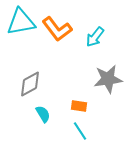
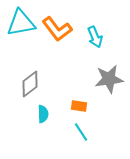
cyan triangle: moved 1 px down
cyan arrow: rotated 60 degrees counterclockwise
gray star: moved 1 px right
gray diamond: rotated 8 degrees counterclockwise
cyan semicircle: rotated 30 degrees clockwise
cyan line: moved 1 px right, 1 px down
